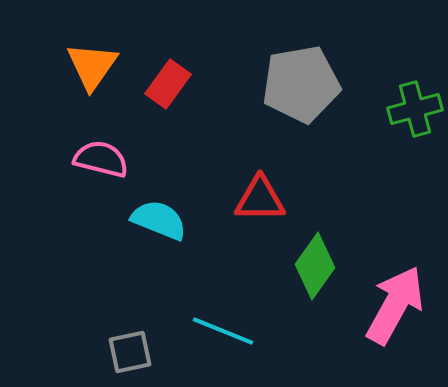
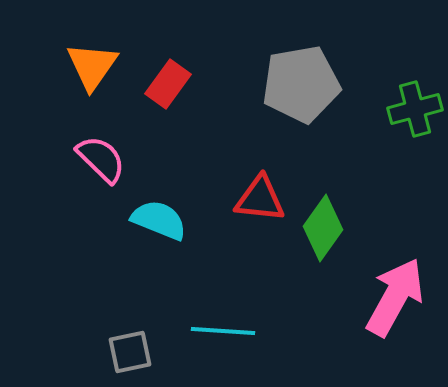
pink semicircle: rotated 30 degrees clockwise
red triangle: rotated 6 degrees clockwise
green diamond: moved 8 px right, 38 px up
pink arrow: moved 8 px up
cyan line: rotated 18 degrees counterclockwise
